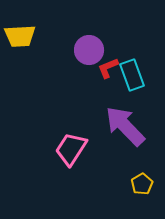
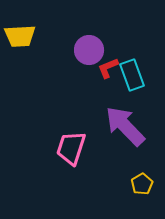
pink trapezoid: moved 1 px up; rotated 15 degrees counterclockwise
